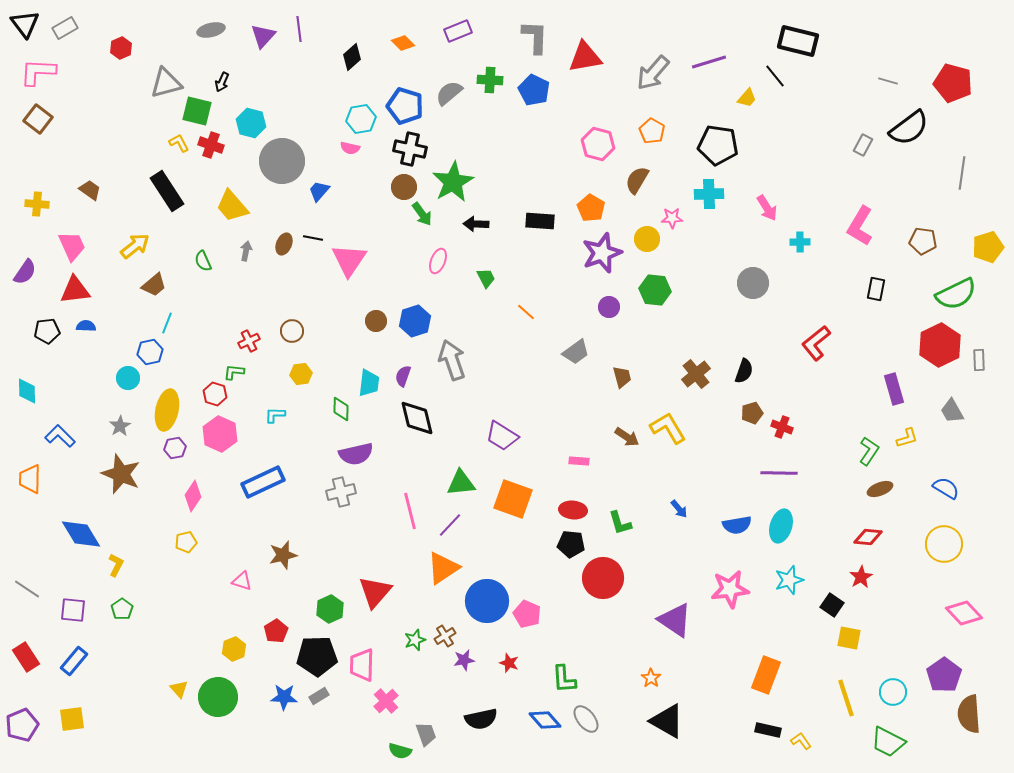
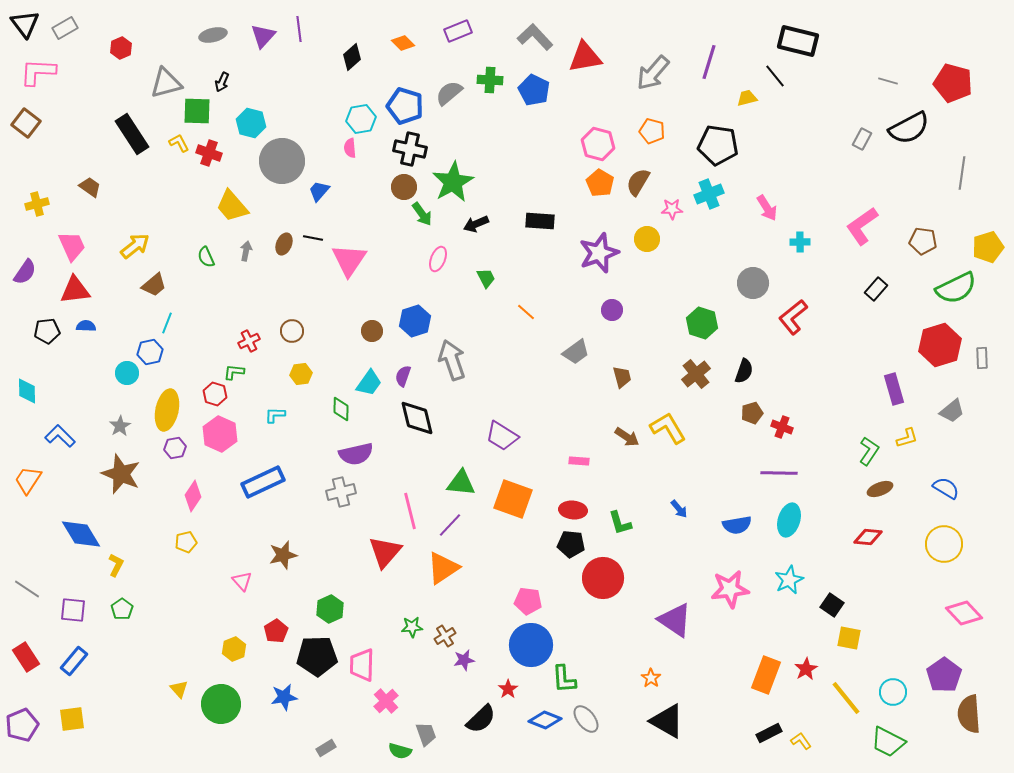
gray ellipse at (211, 30): moved 2 px right, 5 px down
gray L-shape at (535, 37): rotated 45 degrees counterclockwise
purple line at (709, 62): rotated 56 degrees counterclockwise
yellow trapezoid at (747, 98): rotated 145 degrees counterclockwise
green square at (197, 111): rotated 12 degrees counterclockwise
brown square at (38, 119): moved 12 px left, 4 px down
black semicircle at (909, 128): rotated 9 degrees clockwise
orange pentagon at (652, 131): rotated 15 degrees counterclockwise
red cross at (211, 145): moved 2 px left, 8 px down
gray rectangle at (863, 145): moved 1 px left, 6 px up
pink semicircle at (350, 148): rotated 72 degrees clockwise
brown semicircle at (637, 180): moved 1 px right, 2 px down
brown trapezoid at (90, 190): moved 3 px up
black rectangle at (167, 191): moved 35 px left, 57 px up
cyan cross at (709, 194): rotated 20 degrees counterclockwise
yellow cross at (37, 204): rotated 20 degrees counterclockwise
orange pentagon at (591, 208): moved 9 px right, 25 px up
pink star at (672, 218): moved 9 px up
black arrow at (476, 224): rotated 25 degrees counterclockwise
pink L-shape at (860, 226): moved 2 px right; rotated 24 degrees clockwise
purple star at (602, 253): moved 3 px left
green semicircle at (203, 261): moved 3 px right, 4 px up
pink ellipse at (438, 261): moved 2 px up
black rectangle at (876, 289): rotated 30 degrees clockwise
green hexagon at (655, 290): moved 47 px right, 33 px down; rotated 12 degrees clockwise
green semicircle at (956, 294): moved 6 px up
purple circle at (609, 307): moved 3 px right, 3 px down
brown circle at (376, 321): moved 4 px left, 10 px down
red L-shape at (816, 343): moved 23 px left, 26 px up
red hexagon at (940, 345): rotated 9 degrees clockwise
gray rectangle at (979, 360): moved 3 px right, 2 px up
cyan circle at (128, 378): moved 1 px left, 5 px up
cyan trapezoid at (369, 383): rotated 28 degrees clockwise
gray trapezoid at (952, 411): rotated 100 degrees counterclockwise
orange trapezoid at (30, 479): moved 2 px left, 1 px down; rotated 32 degrees clockwise
green triangle at (461, 483): rotated 12 degrees clockwise
cyan ellipse at (781, 526): moved 8 px right, 6 px up
red star at (861, 577): moved 55 px left, 92 px down
cyan star at (789, 580): rotated 8 degrees counterclockwise
pink triangle at (242, 581): rotated 30 degrees clockwise
red triangle at (375, 592): moved 10 px right, 40 px up
blue circle at (487, 601): moved 44 px right, 44 px down
pink pentagon at (527, 614): moved 1 px right, 13 px up; rotated 16 degrees counterclockwise
green star at (415, 640): moved 3 px left, 13 px up; rotated 15 degrees clockwise
red star at (509, 663): moved 1 px left, 26 px down; rotated 18 degrees clockwise
gray rectangle at (319, 696): moved 7 px right, 52 px down
green circle at (218, 697): moved 3 px right, 7 px down
blue star at (284, 697): rotated 12 degrees counterclockwise
yellow line at (846, 698): rotated 21 degrees counterclockwise
black semicircle at (481, 719): rotated 32 degrees counterclockwise
blue diamond at (545, 720): rotated 28 degrees counterclockwise
black rectangle at (768, 730): moved 1 px right, 3 px down; rotated 40 degrees counterclockwise
